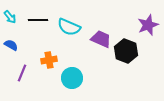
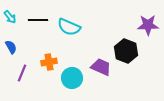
purple star: rotated 20 degrees clockwise
purple trapezoid: moved 28 px down
blue semicircle: moved 2 px down; rotated 32 degrees clockwise
orange cross: moved 2 px down
